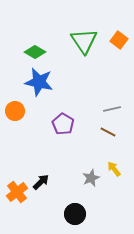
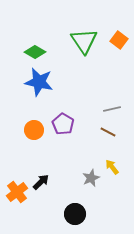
orange circle: moved 19 px right, 19 px down
yellow arrow: moved 2 px left, 2 px up
